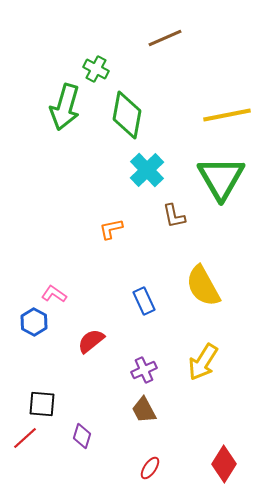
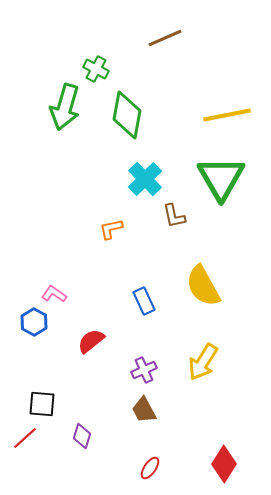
cyan cross: moved 2 px left, 9 px down
